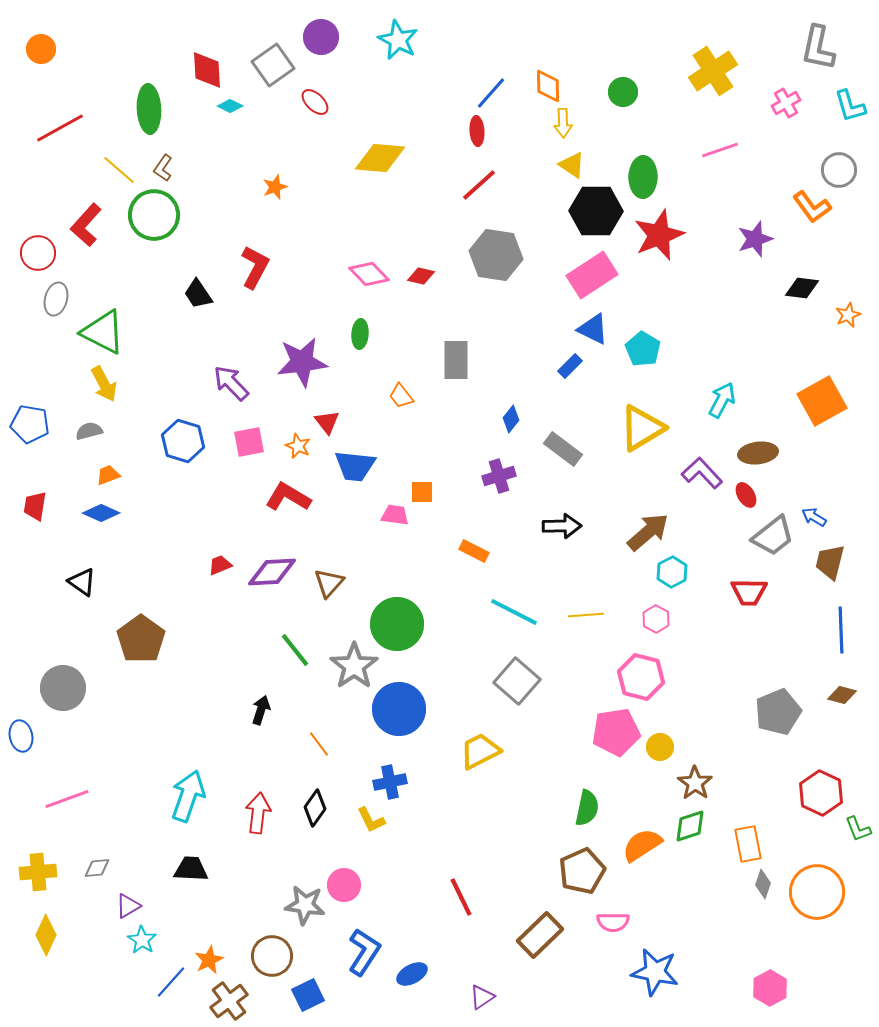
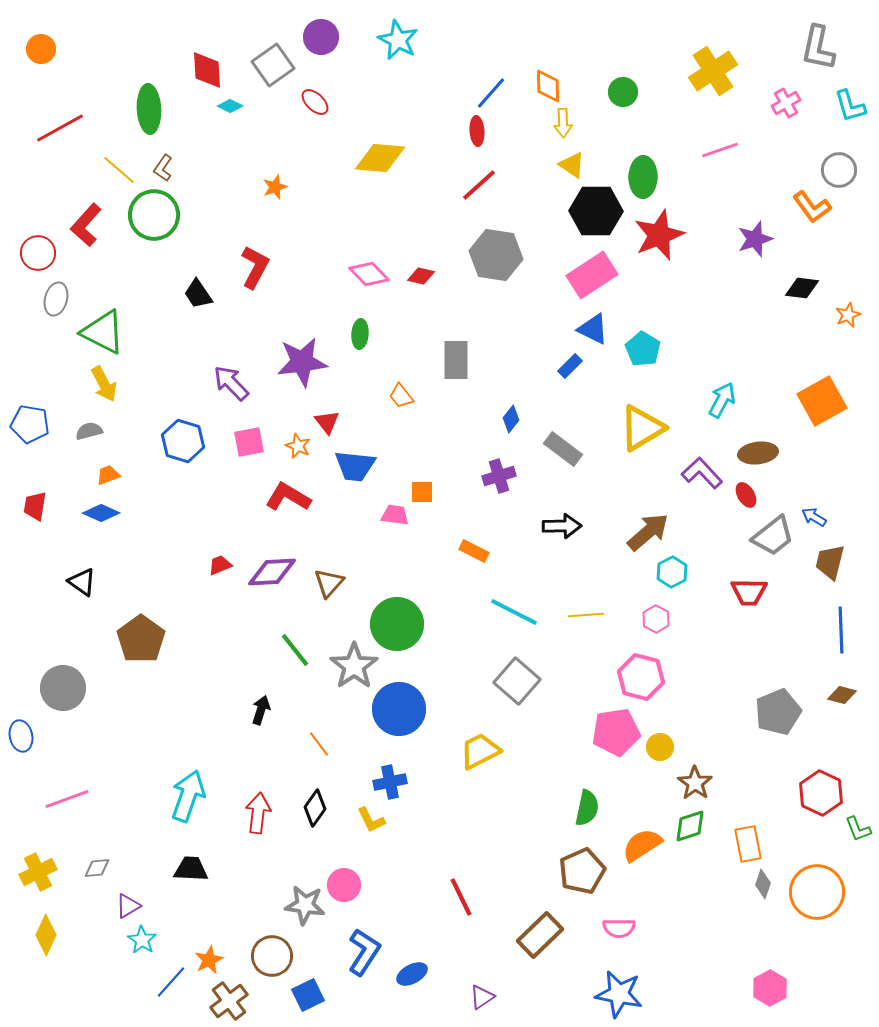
yellow cross at (38, 872): rotated 21 degrees counterclockwise
pink semicircle at (613, 922): moved 6 px right, 6 px down
blue star at (655, 972): moved 36 px left, 22 px down
